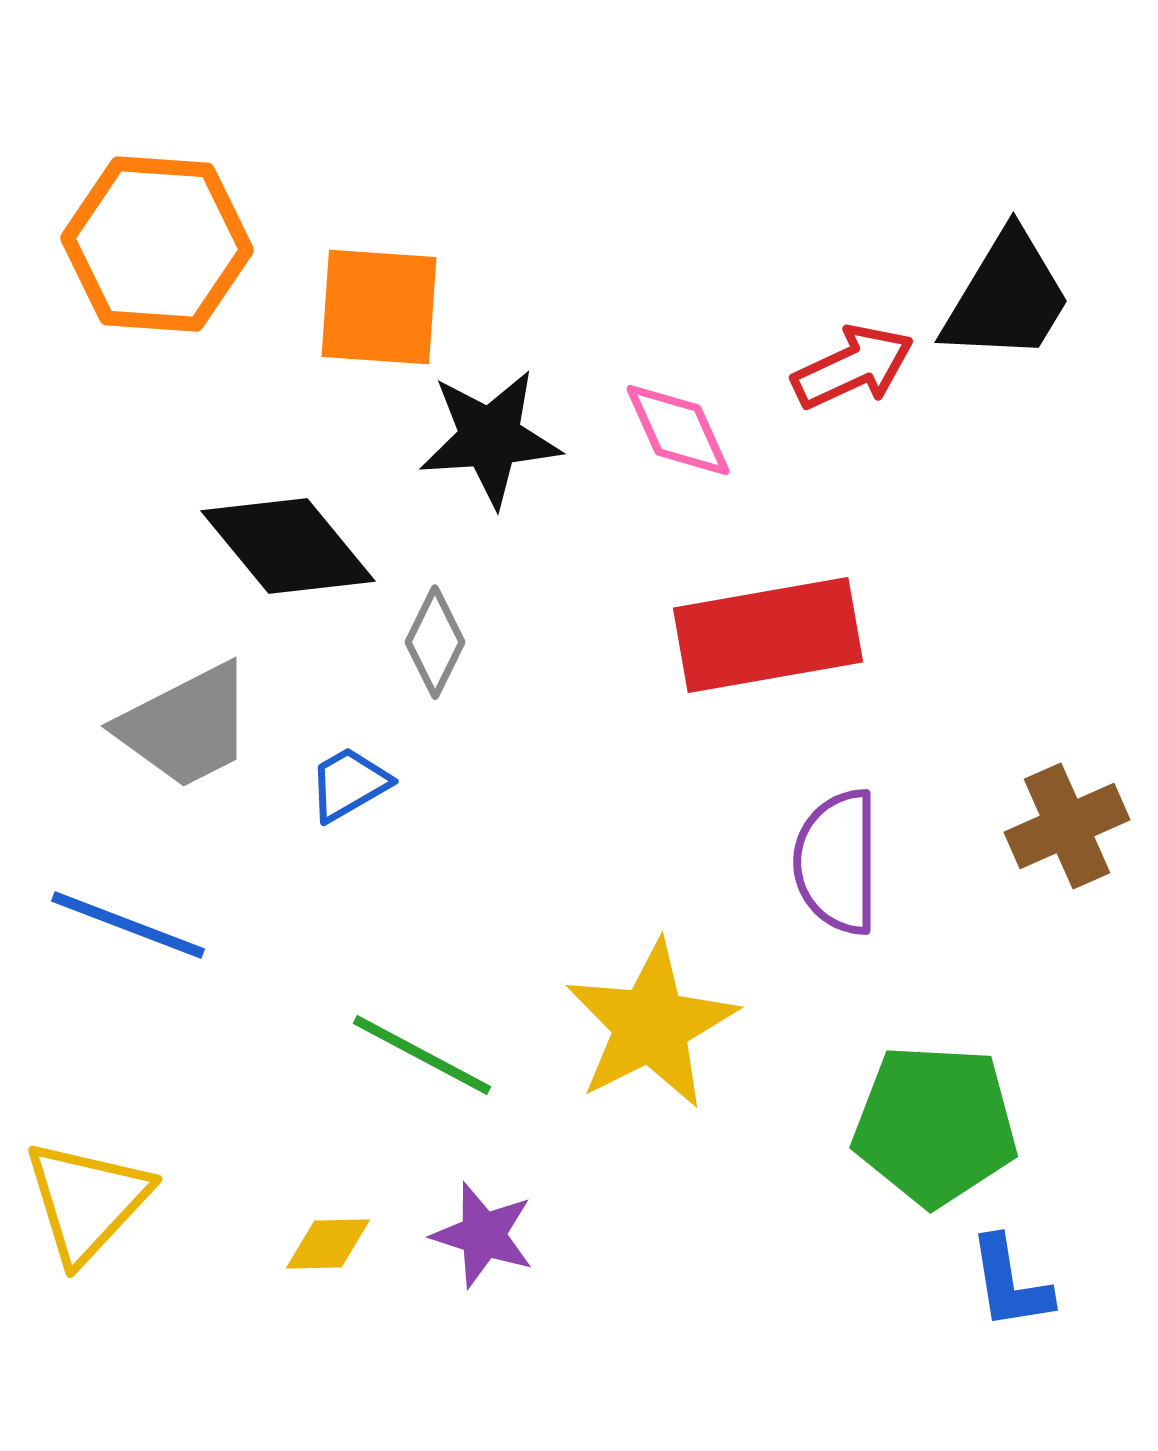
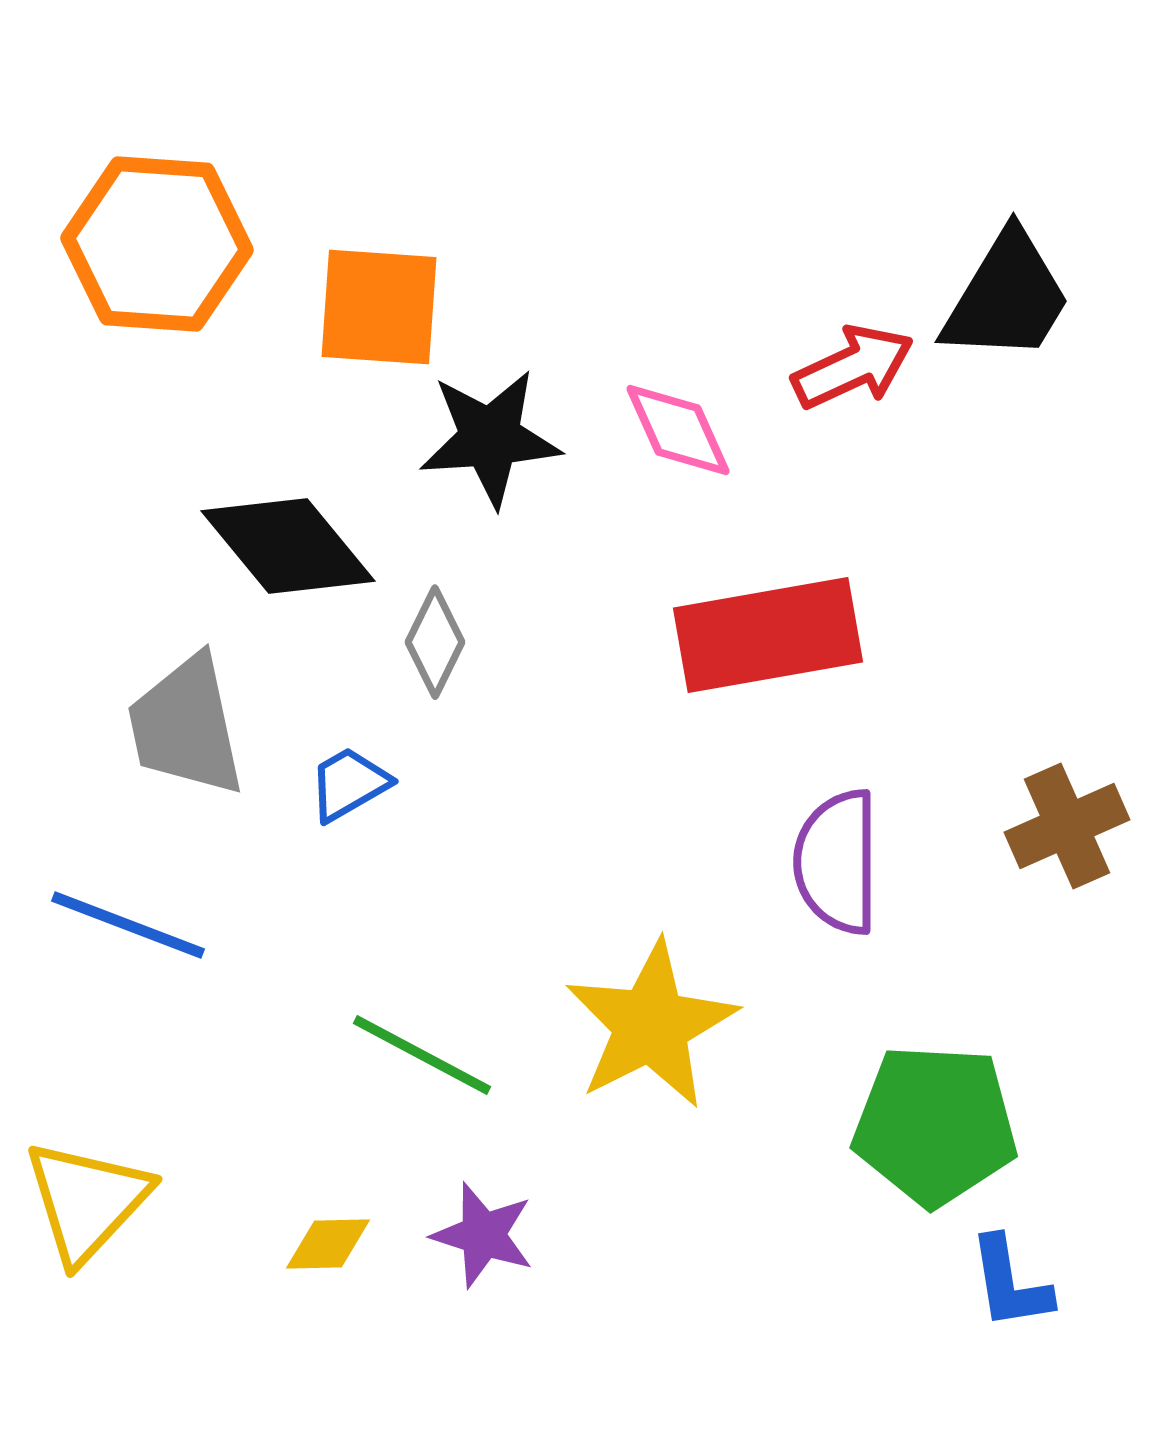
gray trapezoid: rotated 105 degrees clockwise
